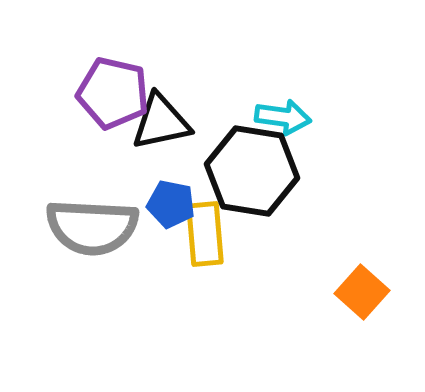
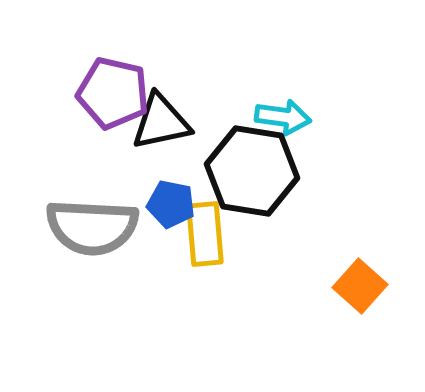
orange square: moved 2 px left, 6 px up
